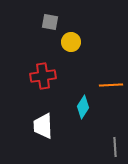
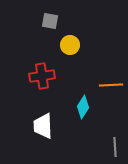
gray square: moved 1 px up
yellow circle: moved 1 px left, 3 px down
red cross: moved 1 px left
